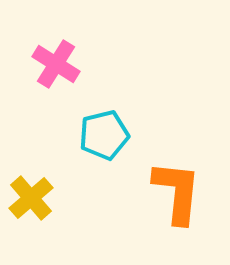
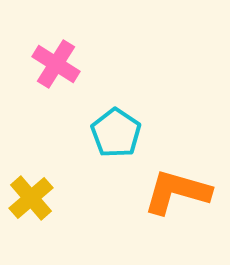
cyan pentagon: moved 12 px right, 2 px up; rotated 24 degrees counterclockwise
orange L-shape: rotated 80 degrees counterclockwise
